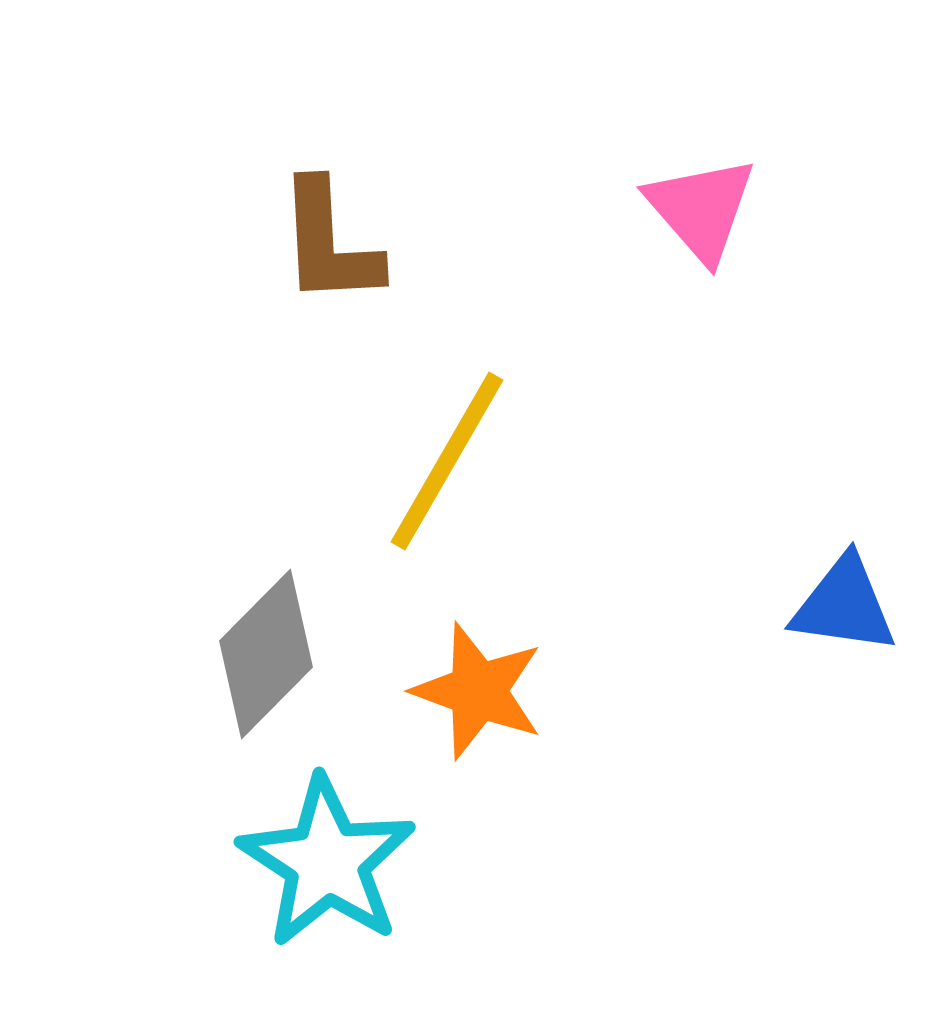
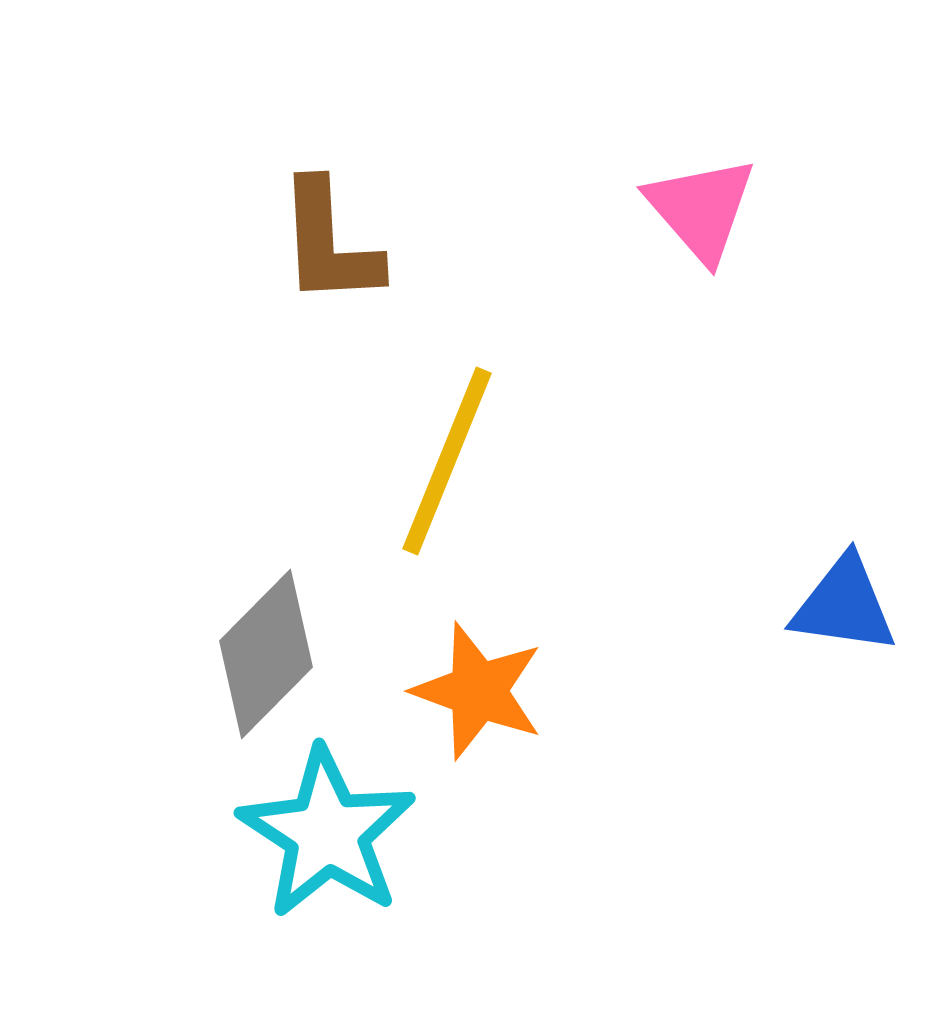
yellow line: rotated 8 degrees counterclockwise
cyan star: moved 29 px up
